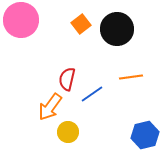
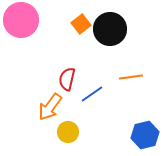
black circle: moved 7 px left
